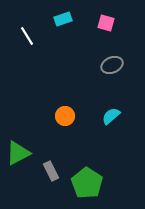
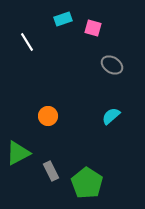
pink square: moved 13 px left, 5 px down
white line: moved 6 px down
gray ellipse: rotated 55 degrees clockwise
orange circle: moved 17 px left
